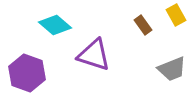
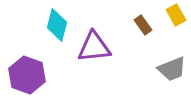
cyan diamond: moved 2 px right; rotated 64 degrees clockwise
purple triangle: moved 8 px up; rotated 24 degrees counterclockwise
purple hexagon: moved 2 px down
